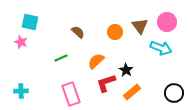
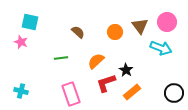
green line: rotated 16 degrees clockwise
cyan cross: rotated 16 degrees clockwise
